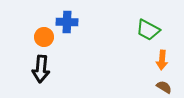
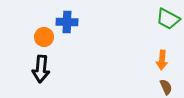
green trapezoid: moved 20 px right, 11 px up
brown semicircle: moved 2 px right; rotated 35 degrees clockwise
